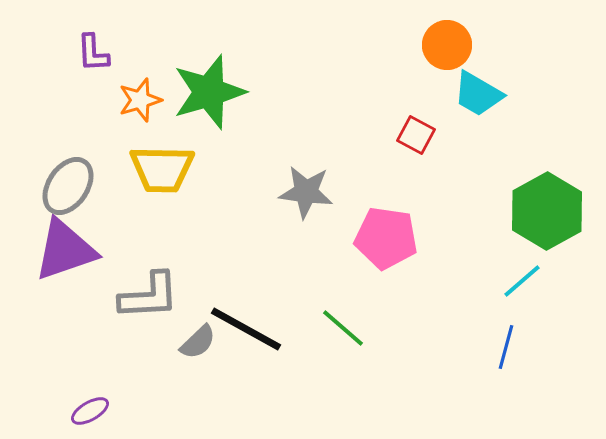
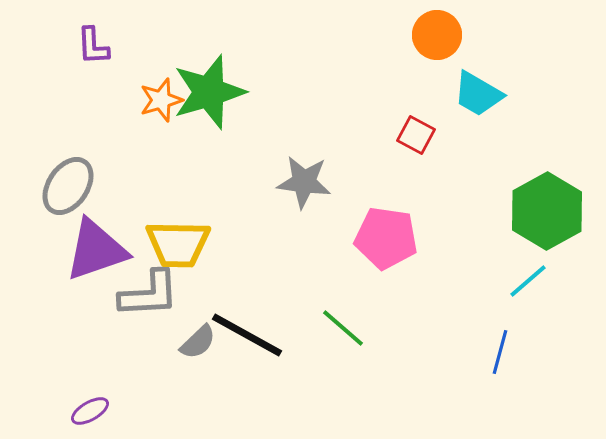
orange circle: moved 10 px left, 10 px up
purple L-shape: moved 7 px up
orange star: moved 21 px right
yellow trapezoid: moved 16 px right, 75 px down
gray star: moved 2 px left, 10 px up
purple triangle: moved 31 px right
cyan line: moved 6 px right
gray L-shape: moved 2 px up
black line: moved 1 px right, 6 px down
blue line: moved 6 px left, 5 px down
